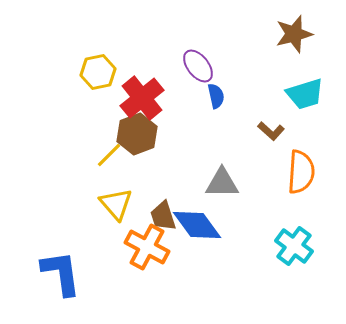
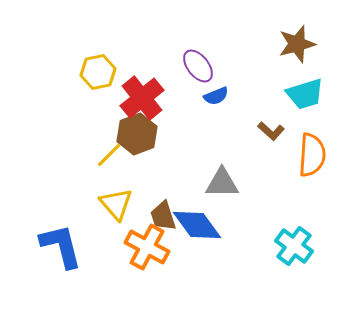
brown star: moved 3 px right, 10 px down
blue semicircle: rotated 80 degrees clockwise
orange semicircle: moved 11 px right, 17 px up
blue L-shape: moved 27 px up; rotated 6 degrees counterclockwise
